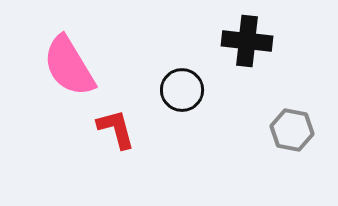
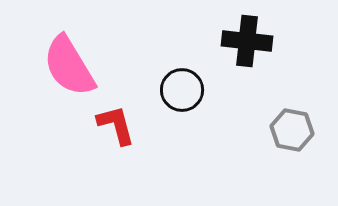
red L-shape: moved 4 px up
